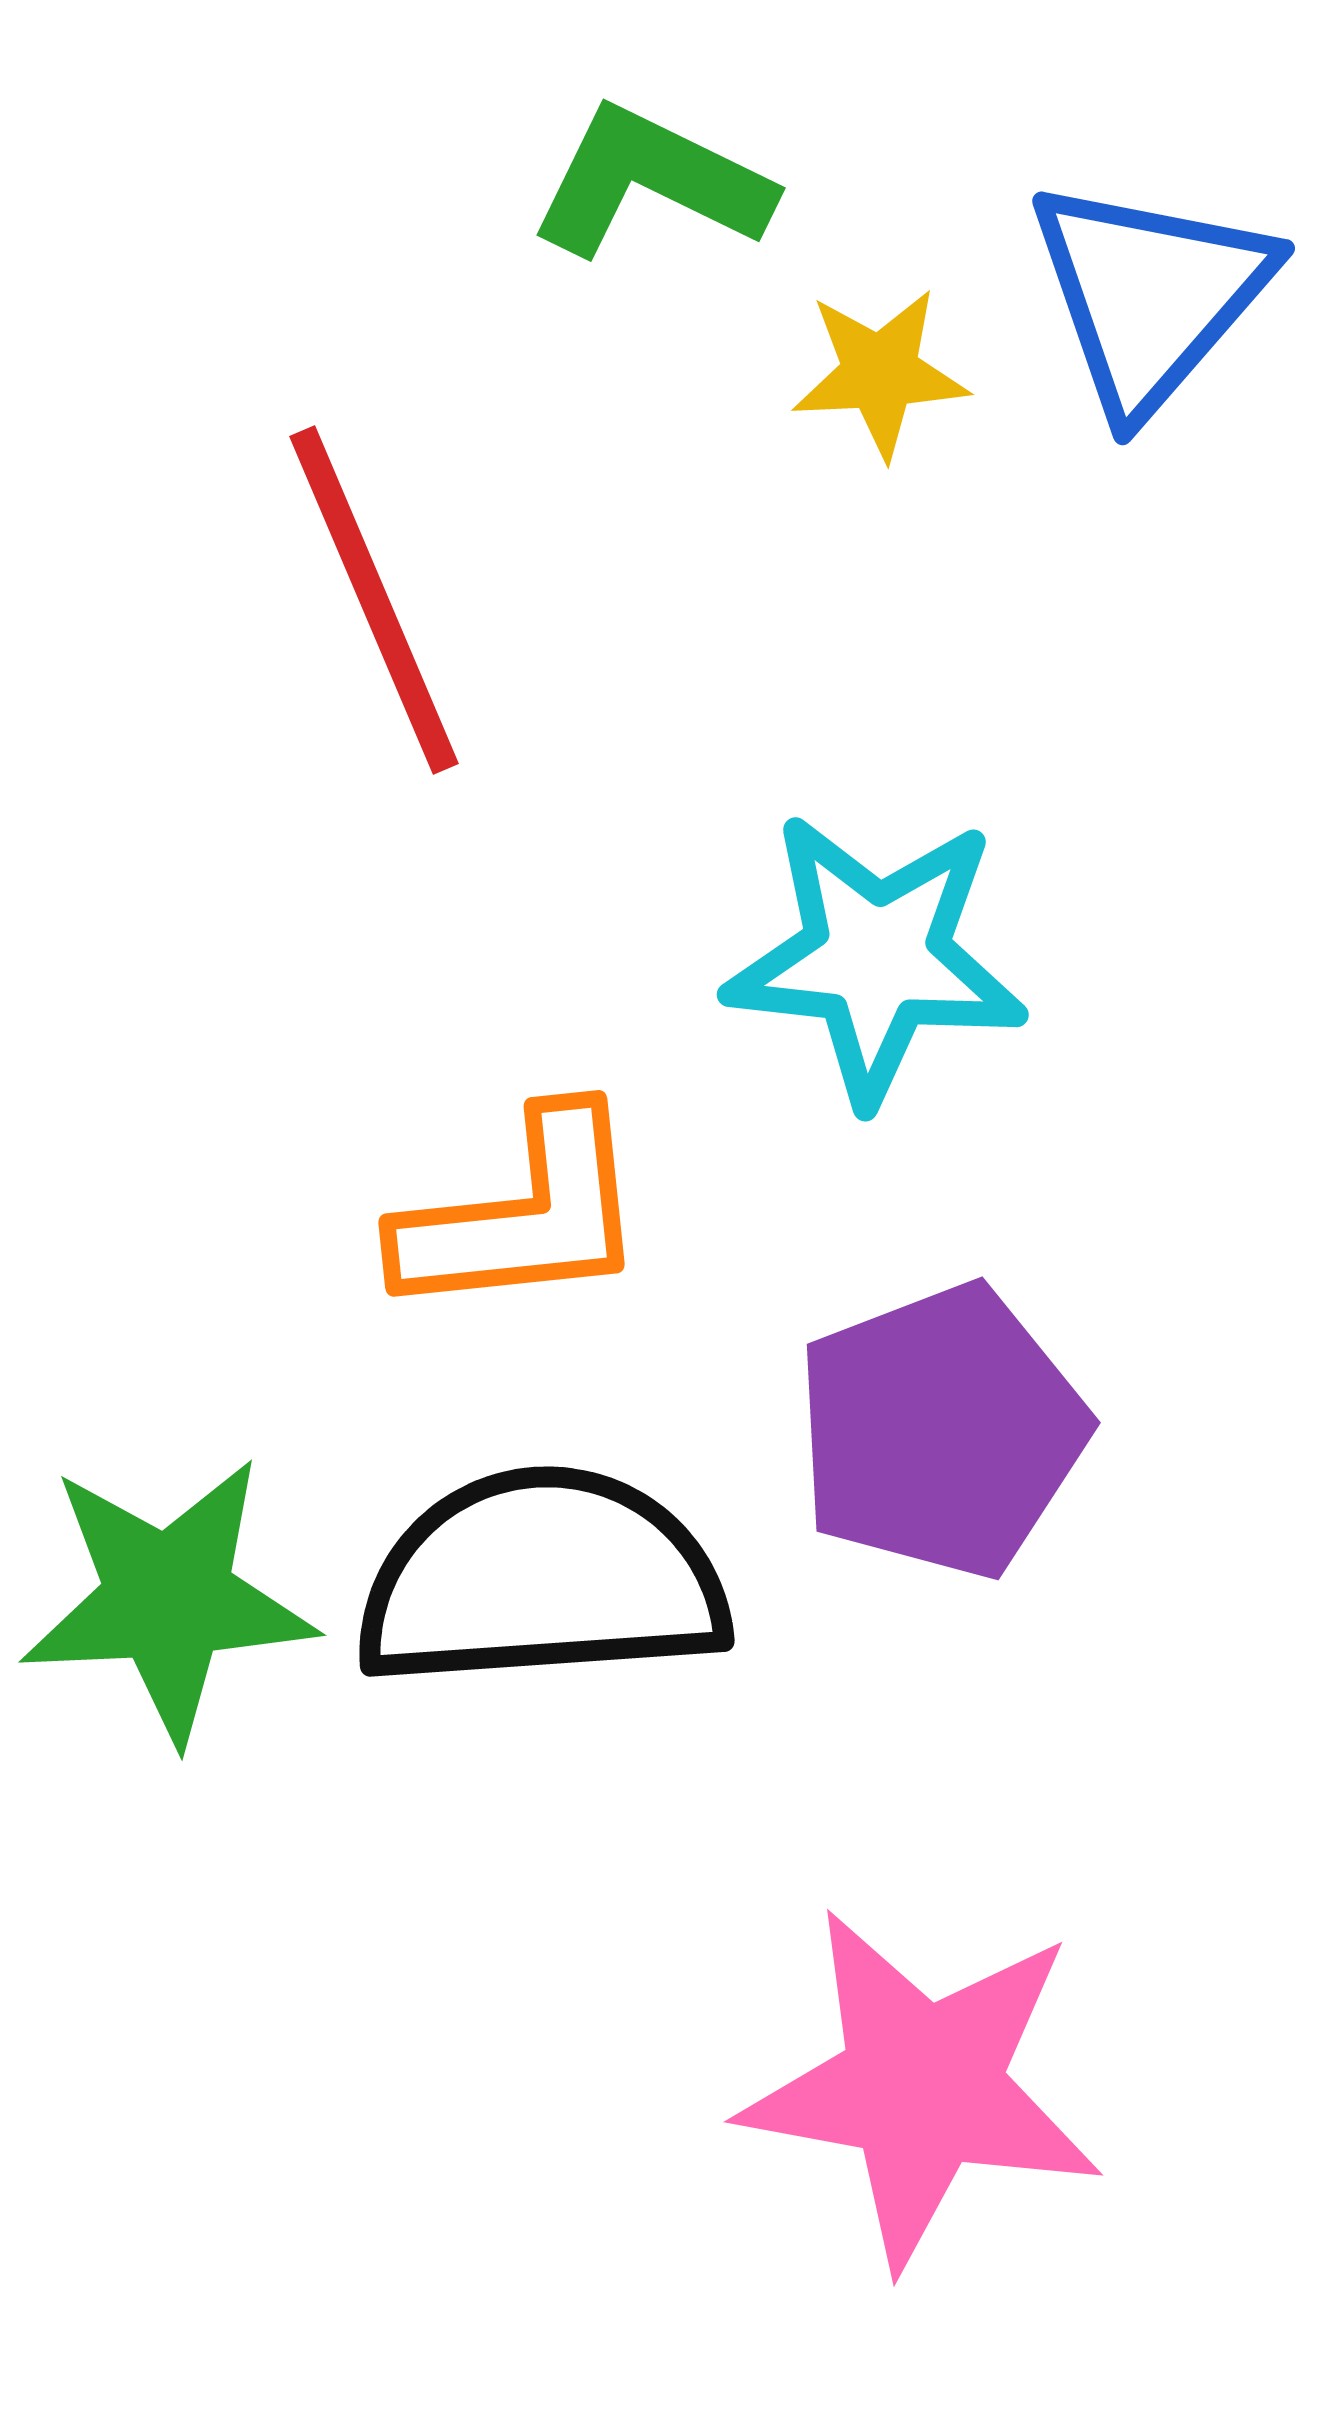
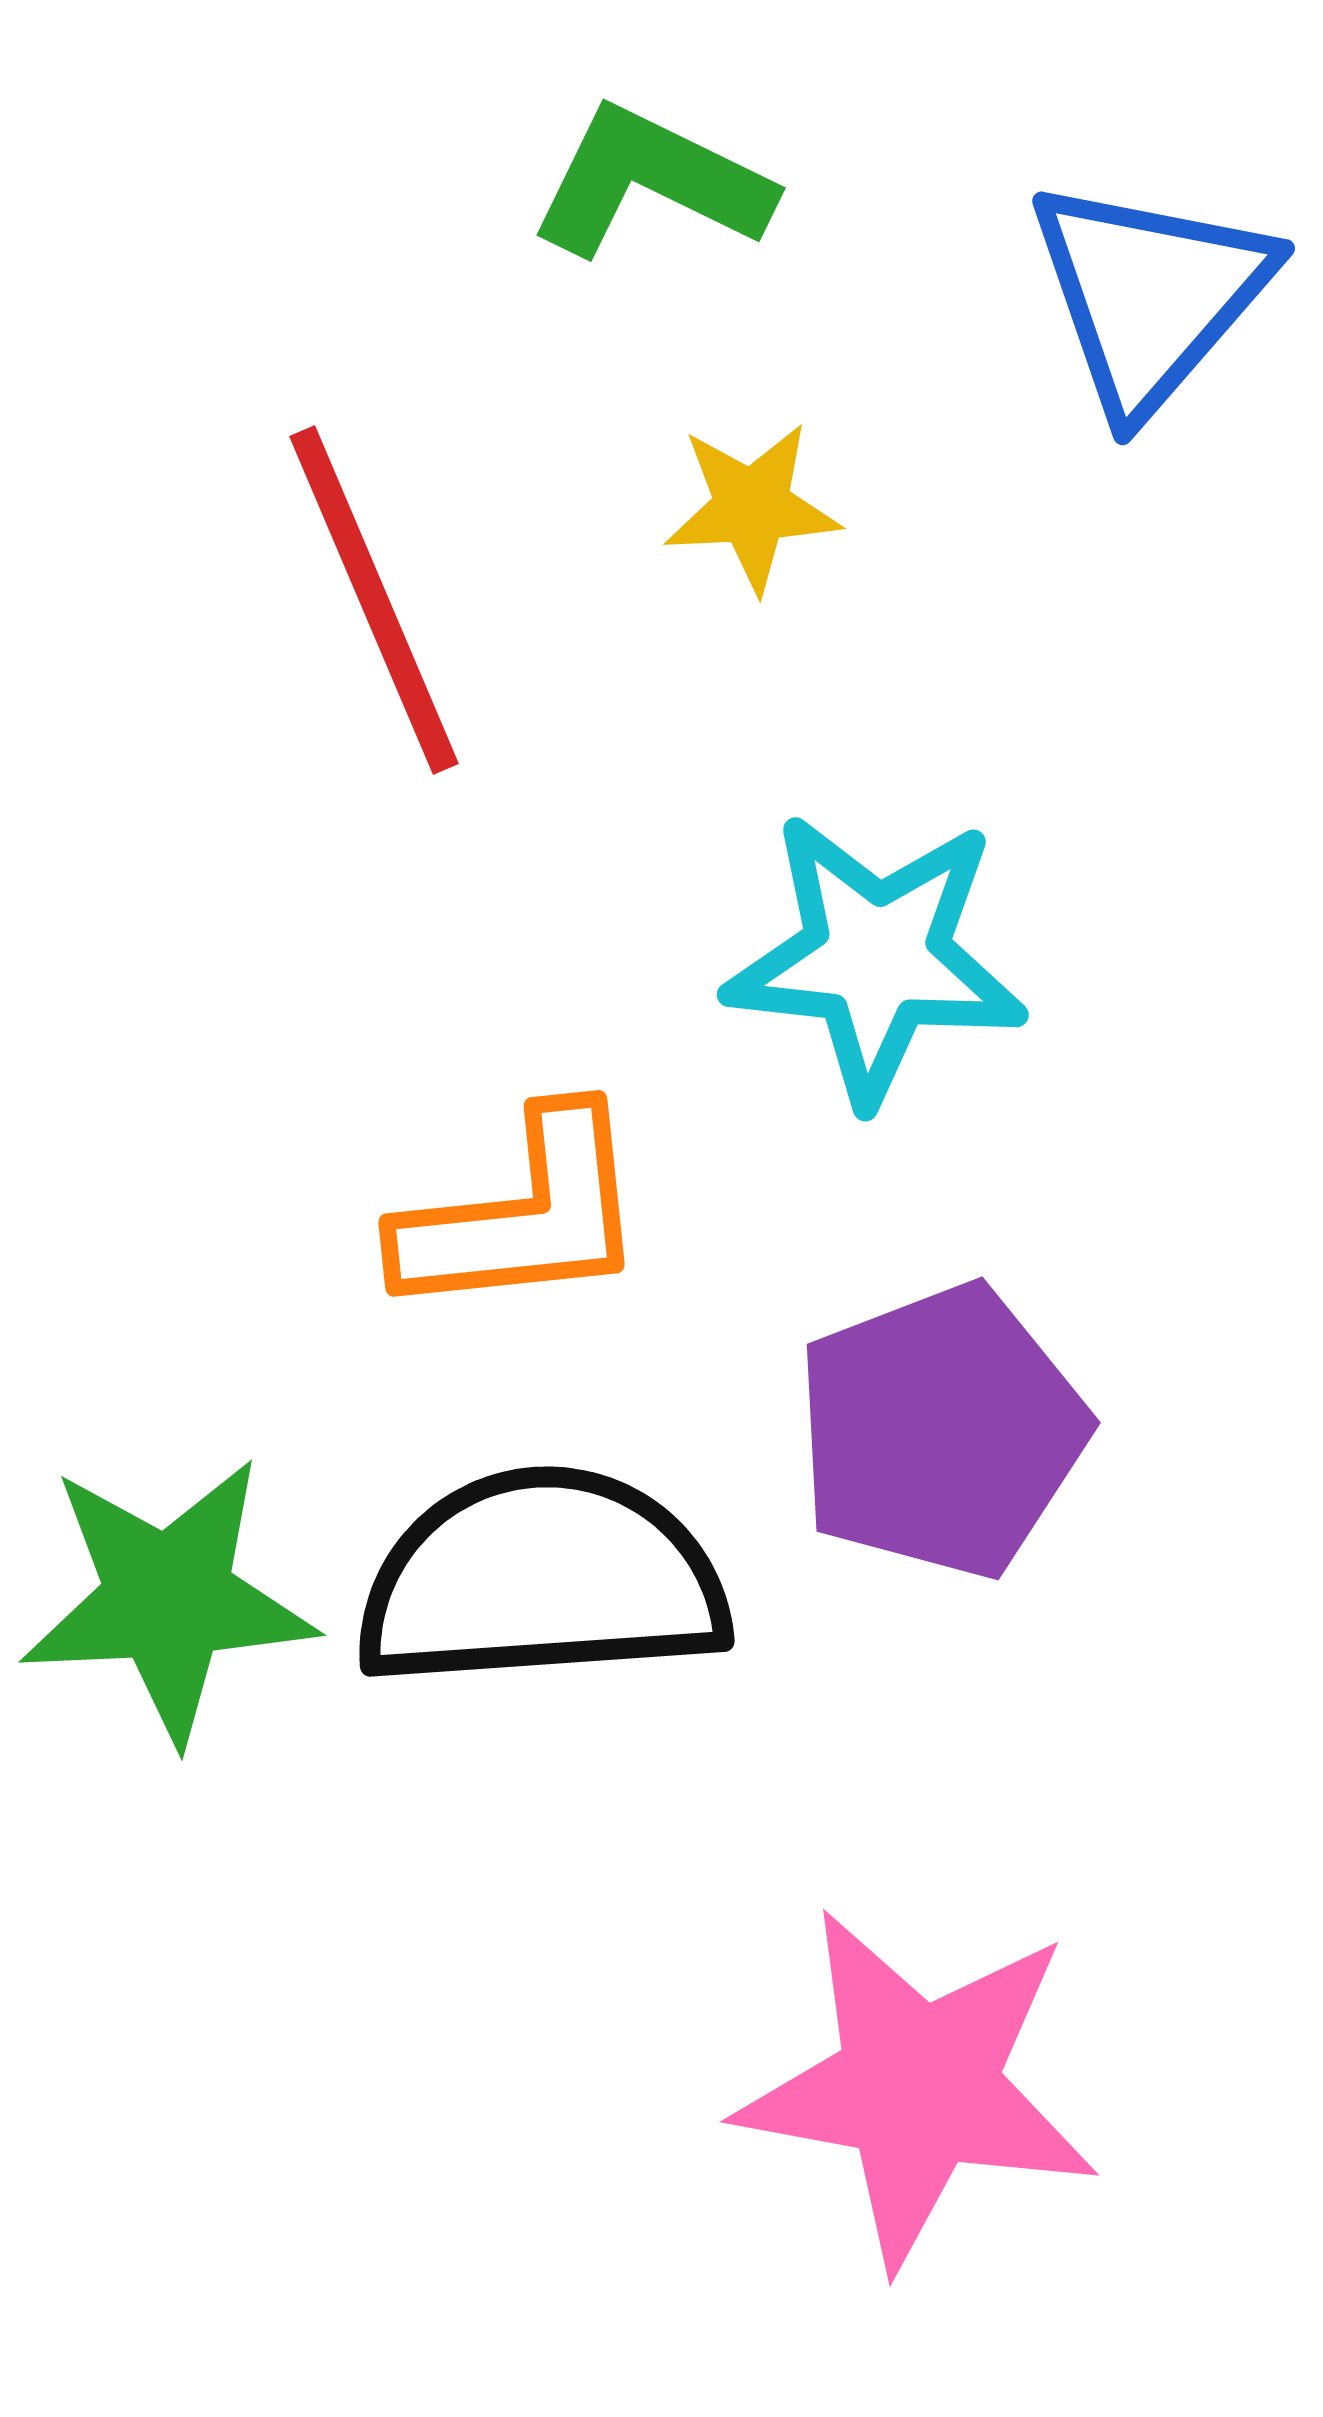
yellow star: moved 128 px left, 134 px down
pink star: moved 4 px left
